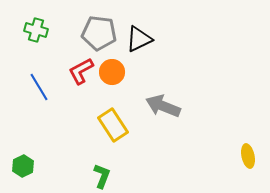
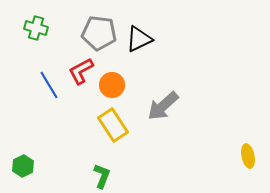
green cross: moved 2 px up
orange circle: moved 13 px down
blue line: moved 10 px right, 2 px up
gray arrow: rotated 64 degrees counterclockwise
